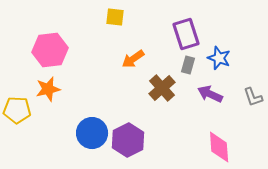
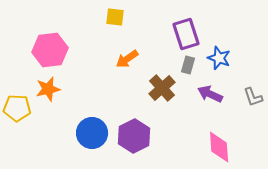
orange arrow: moved 6 px left
yellow pentagon: moved 2 px up
purple hexagon: moved 6 px right, 4 px up
